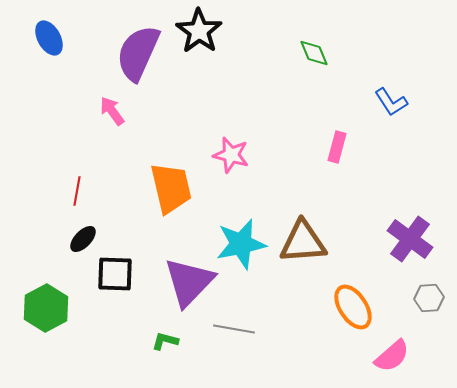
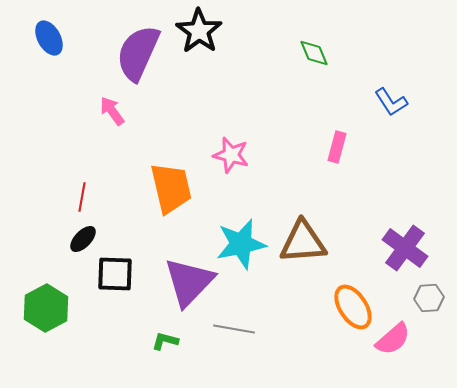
red line: moved 5 px right, 6 px down
purple cross: moved 5 px left, 9 px down
pink semicircle: moved 1 px right, 17 px up
